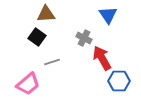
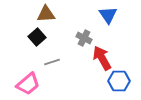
black square: rotated 12 degrees clockwise
